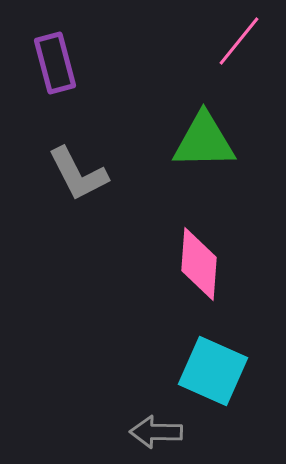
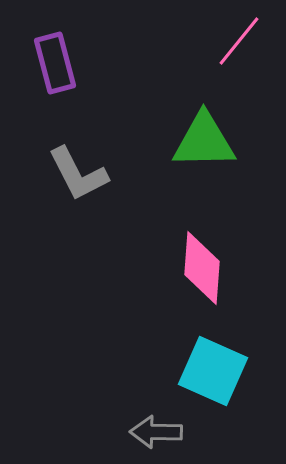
pink diamond: moved 3 px right, 4 px down
